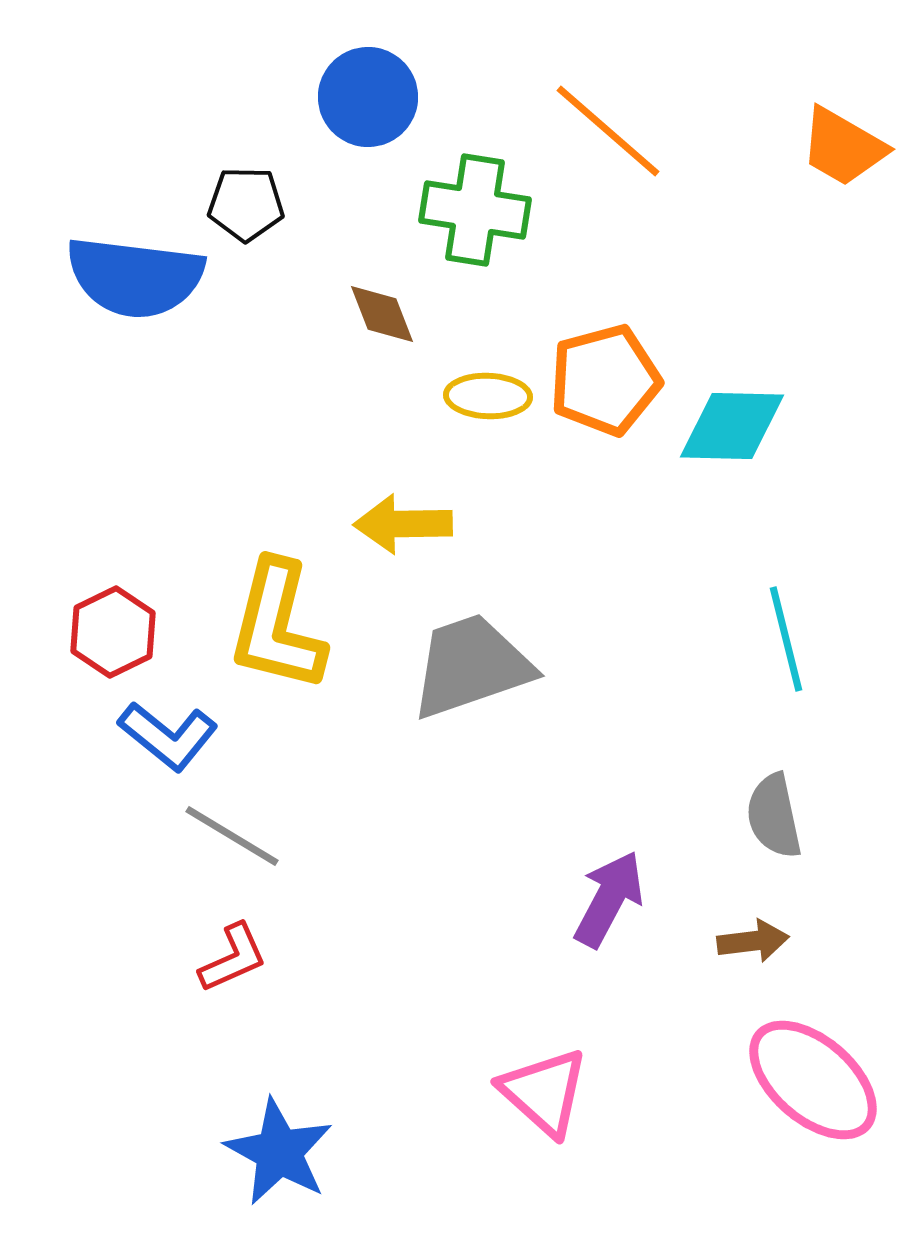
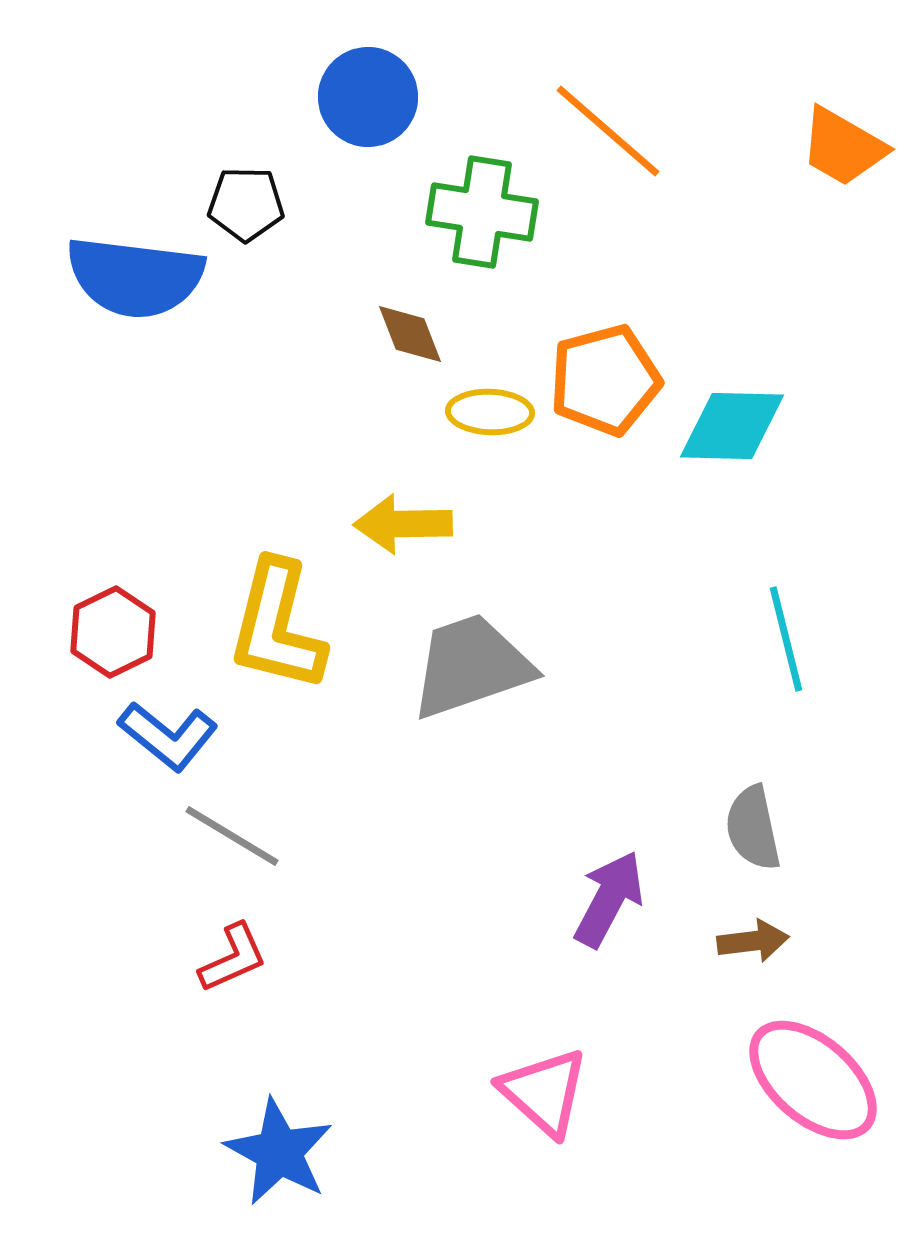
green cross: moved 7 px right, 2 px down
brown diamond: moved 28 px right, 20 px down
yellow ellipse: moved 2 px right, 16 px down
gray semicircle: moved 21 px left, 12 px down
